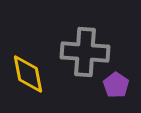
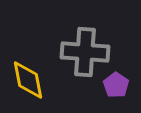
yellow diamond: moved 6 px down
